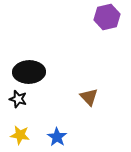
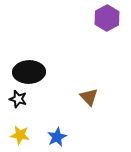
purple hexagon: moved 1 px down; rotated 15 degrees counterclockwise
blue star: rotated 12 degrees clockwise
